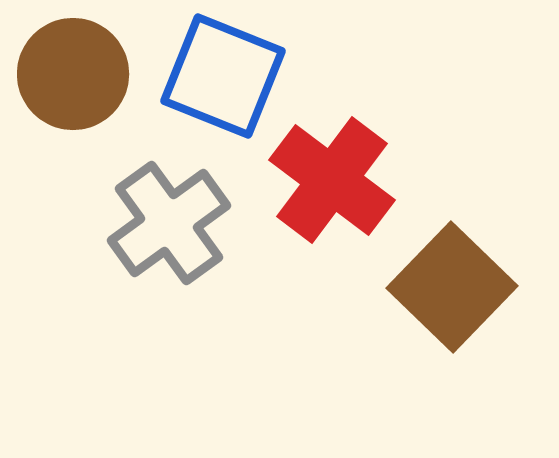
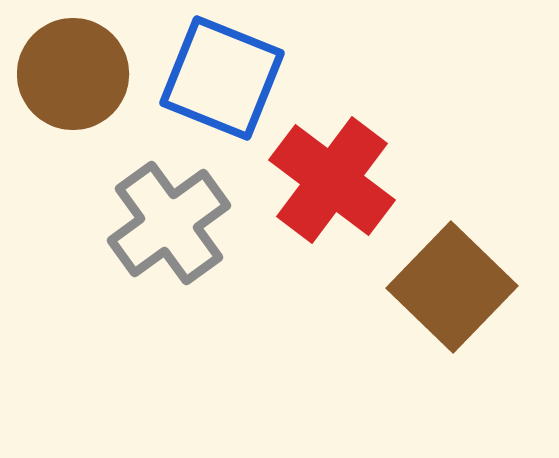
blue square: moved 1 px left, 2 px down
